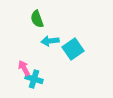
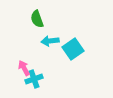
cyan cross: rotated 36 degrees counterclockwise
